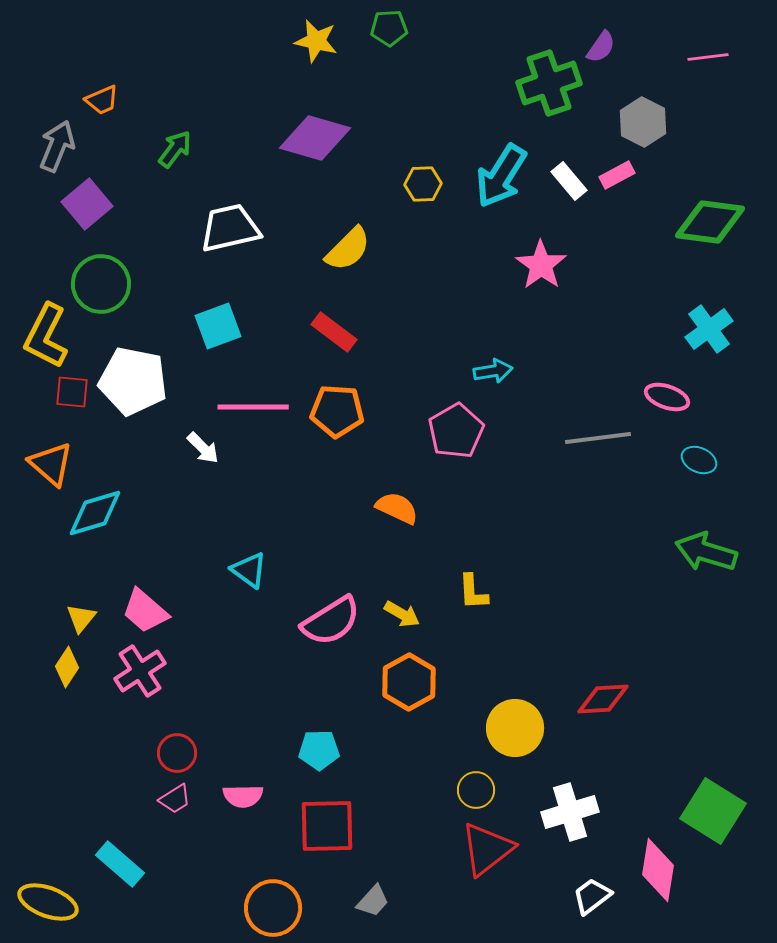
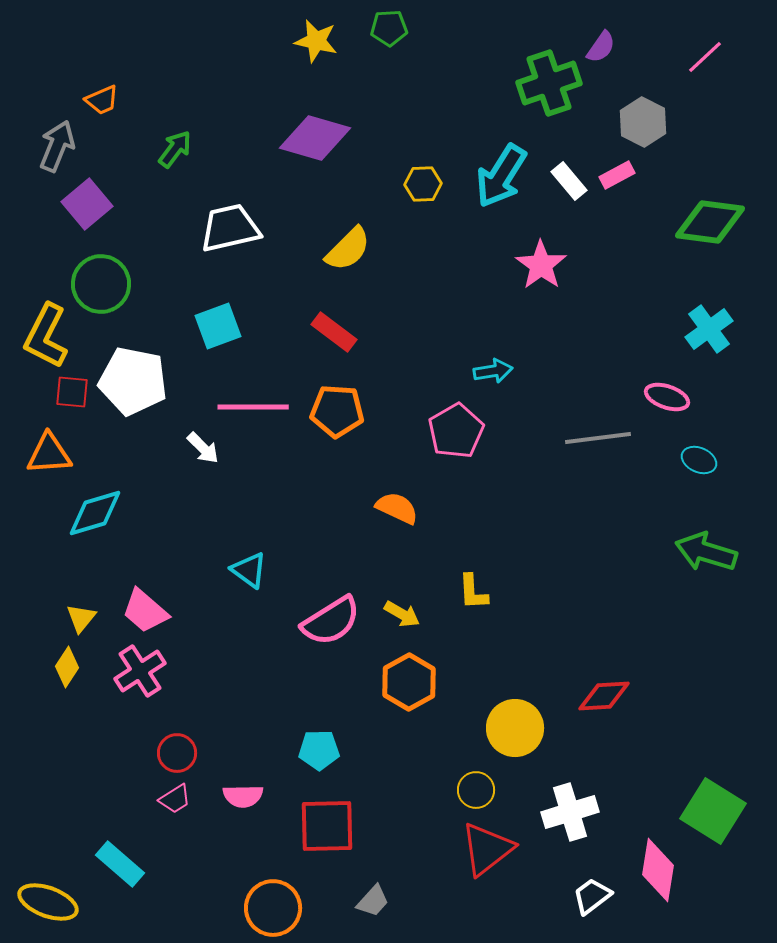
pink line at (708, 57): moved 3 px left; rotated 36 degrees counterclockwise
orange triangle at (51, 464): moved 2 px left, 10 px up; rotated 45 degrees counterclockwise
red diamond at (603, 699): moved 1 px right, 3 px up
